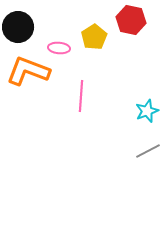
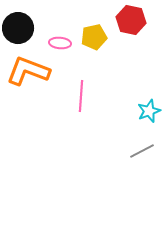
black circle: moved 1 px down
yellow pentagon: rotated 20 degrees clockwise
pink ellipse: moved 1 px right, 5 px up
cyan star: moved 2 px right
gray line: moved 6 px left
